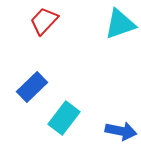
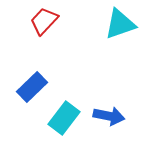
blue arrow: moved 12 px left, 15 px up
